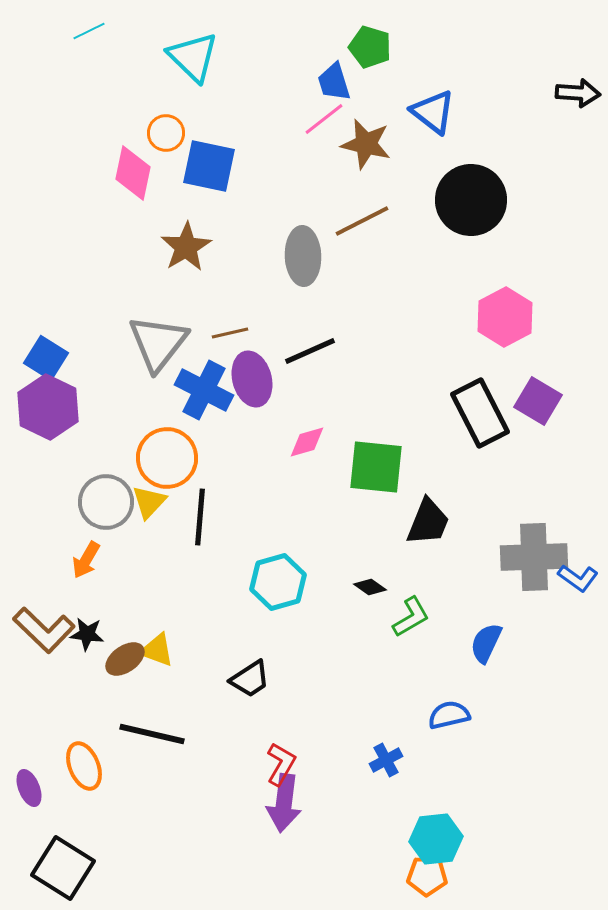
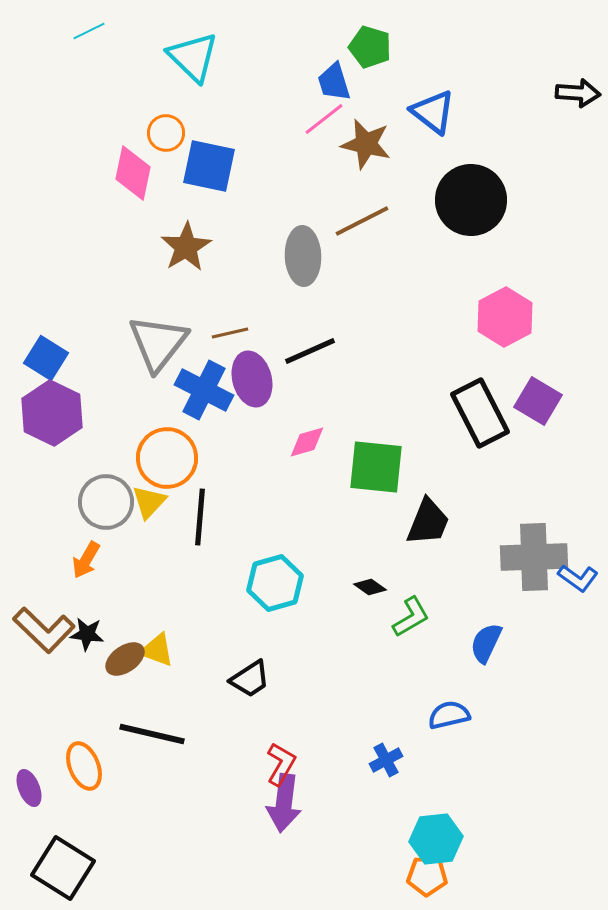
purple hexagon at (48, 407): moved 4 px right, 6 px down
cyan hexagon at (278, 582): moved 3 px left, 1 px down
